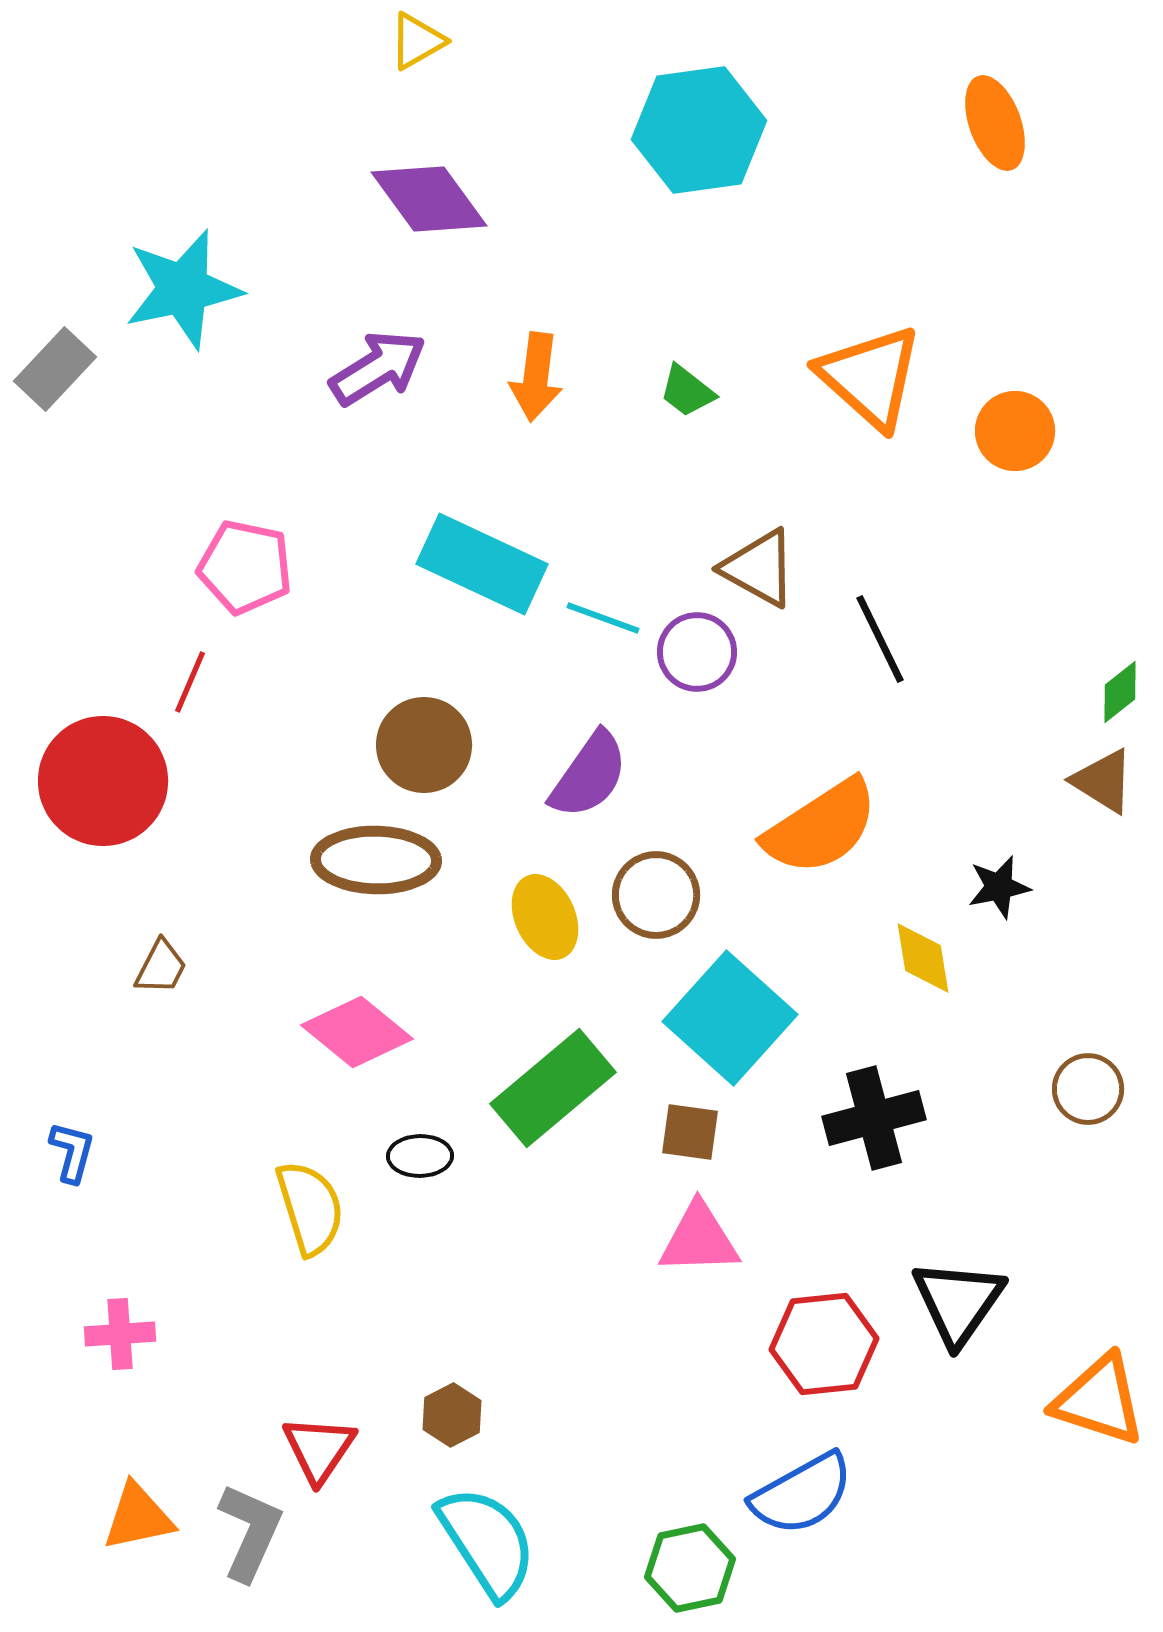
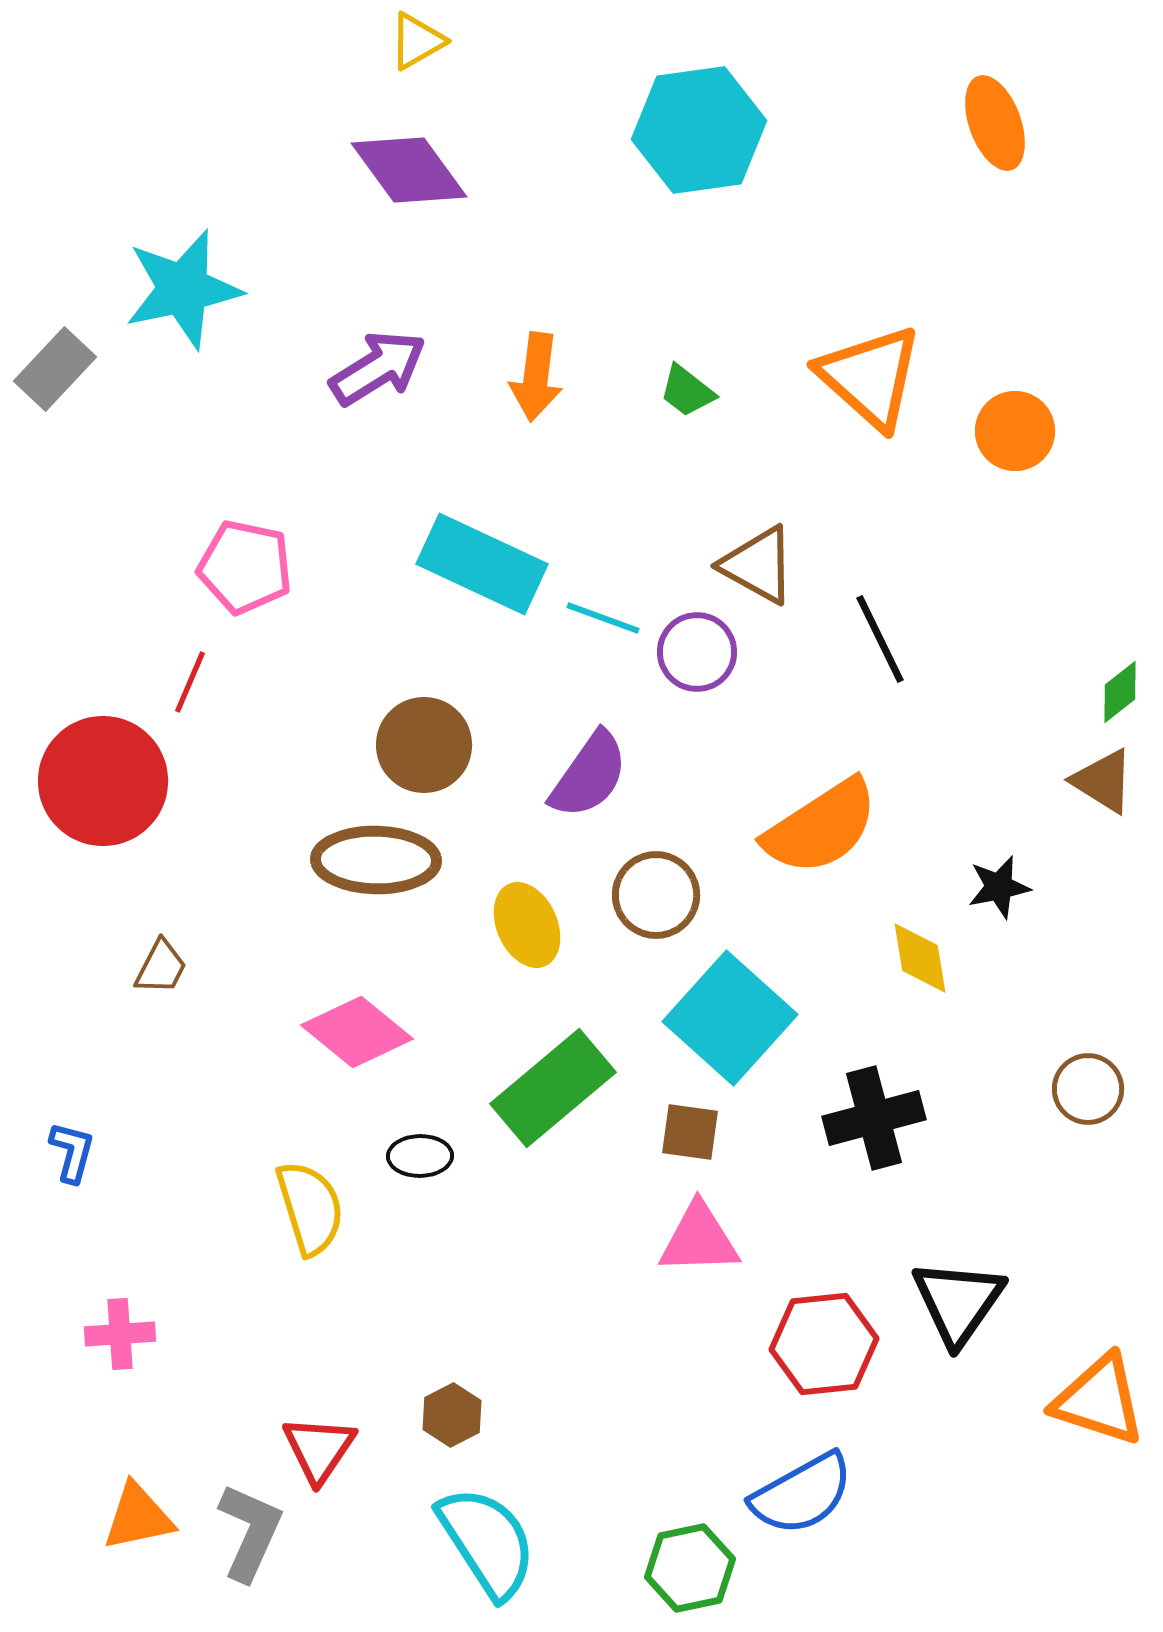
purple diamond at (429, 199): moved 20 px left, 29 px up
brown triangle at (759, 568): moved 1 px left, 3 px up
yellow ellipse at (545, 917): moved 18 px left, 8 px down
yellow diamond at (923, 958): moved 3 px left
